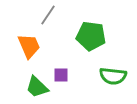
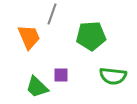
gray line: moved 4 px right, 1 px up; rotated 15 degrees counterclockwise
green pentagon: rotated 12 degrees counterclockwise
orange trapezoid: moved 9 px up
